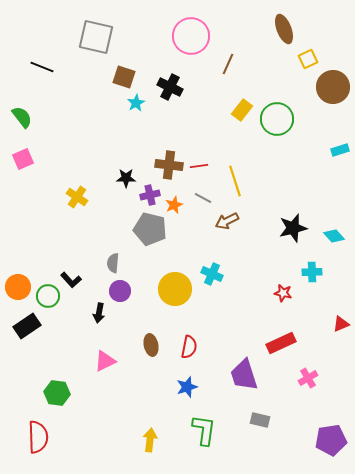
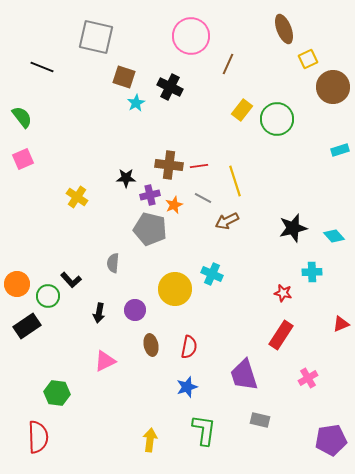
orange circle at (18, 287): moved 1 px left, 3 px up
purple circle at (120, 291): moved 15 px right, 19 px down
red rectangle at (281, 343): moved 8 px up; rotated 32 degrees counterclockwise
